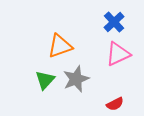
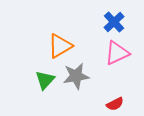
orange triangle: rotated 12 degrees counterclockwise
pink triangle: moved 1 px left, 1 px up
gray star: moved 3 px up; rotated 12 degrees clockwise
